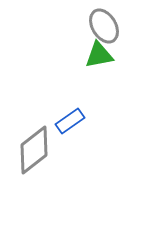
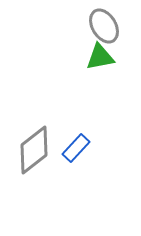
green triangle: moved 1 px right, 2 px down
blue rectangle: moved 6 px right, 27 px down; rotated 12 degrees counterclockwise
